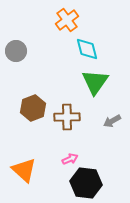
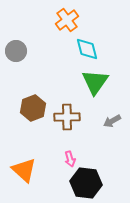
pink arrow: rotated 98 degrees clockwise
